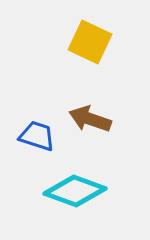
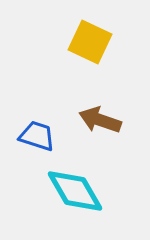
brown arrow: moved 10 px right, 1 px down
cyan diamond: rotated 40 degrees clockwise
